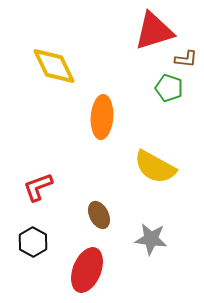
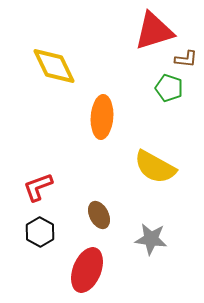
black hexagon: moved 7 px right, 10 px up
